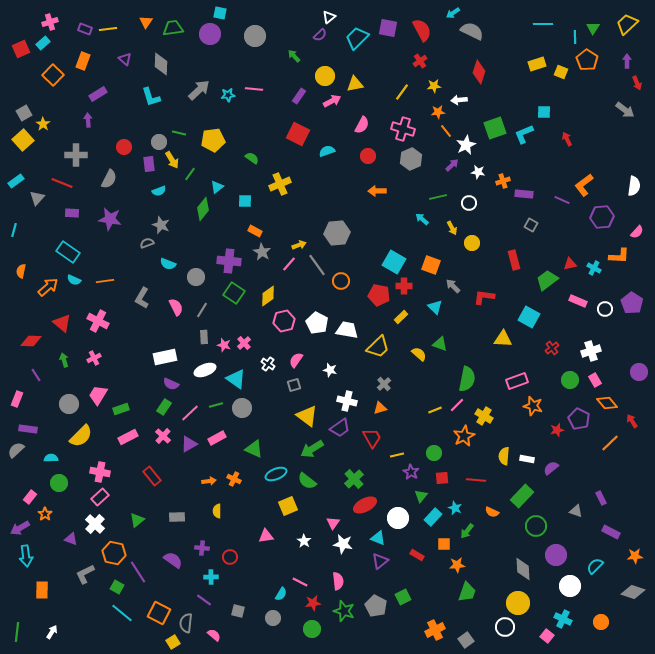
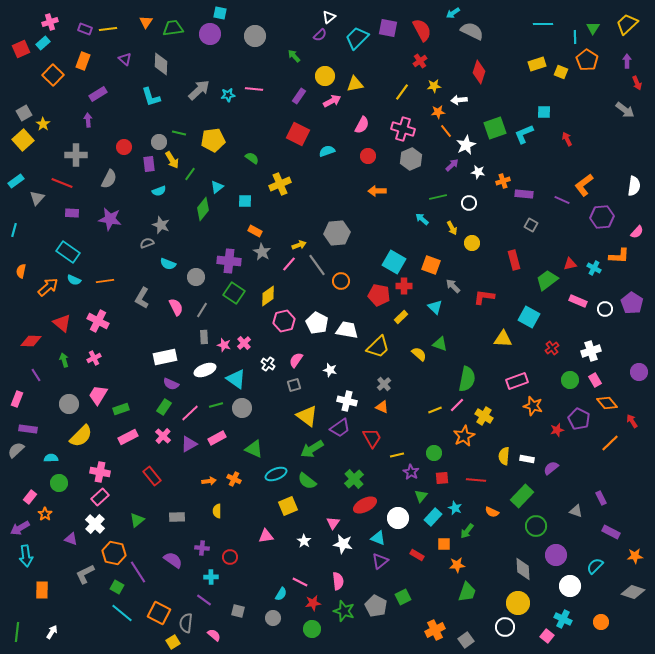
orange triangle at (380, 408): moved 2 px right, 1 px up; rotated 40 degrees clockwise
